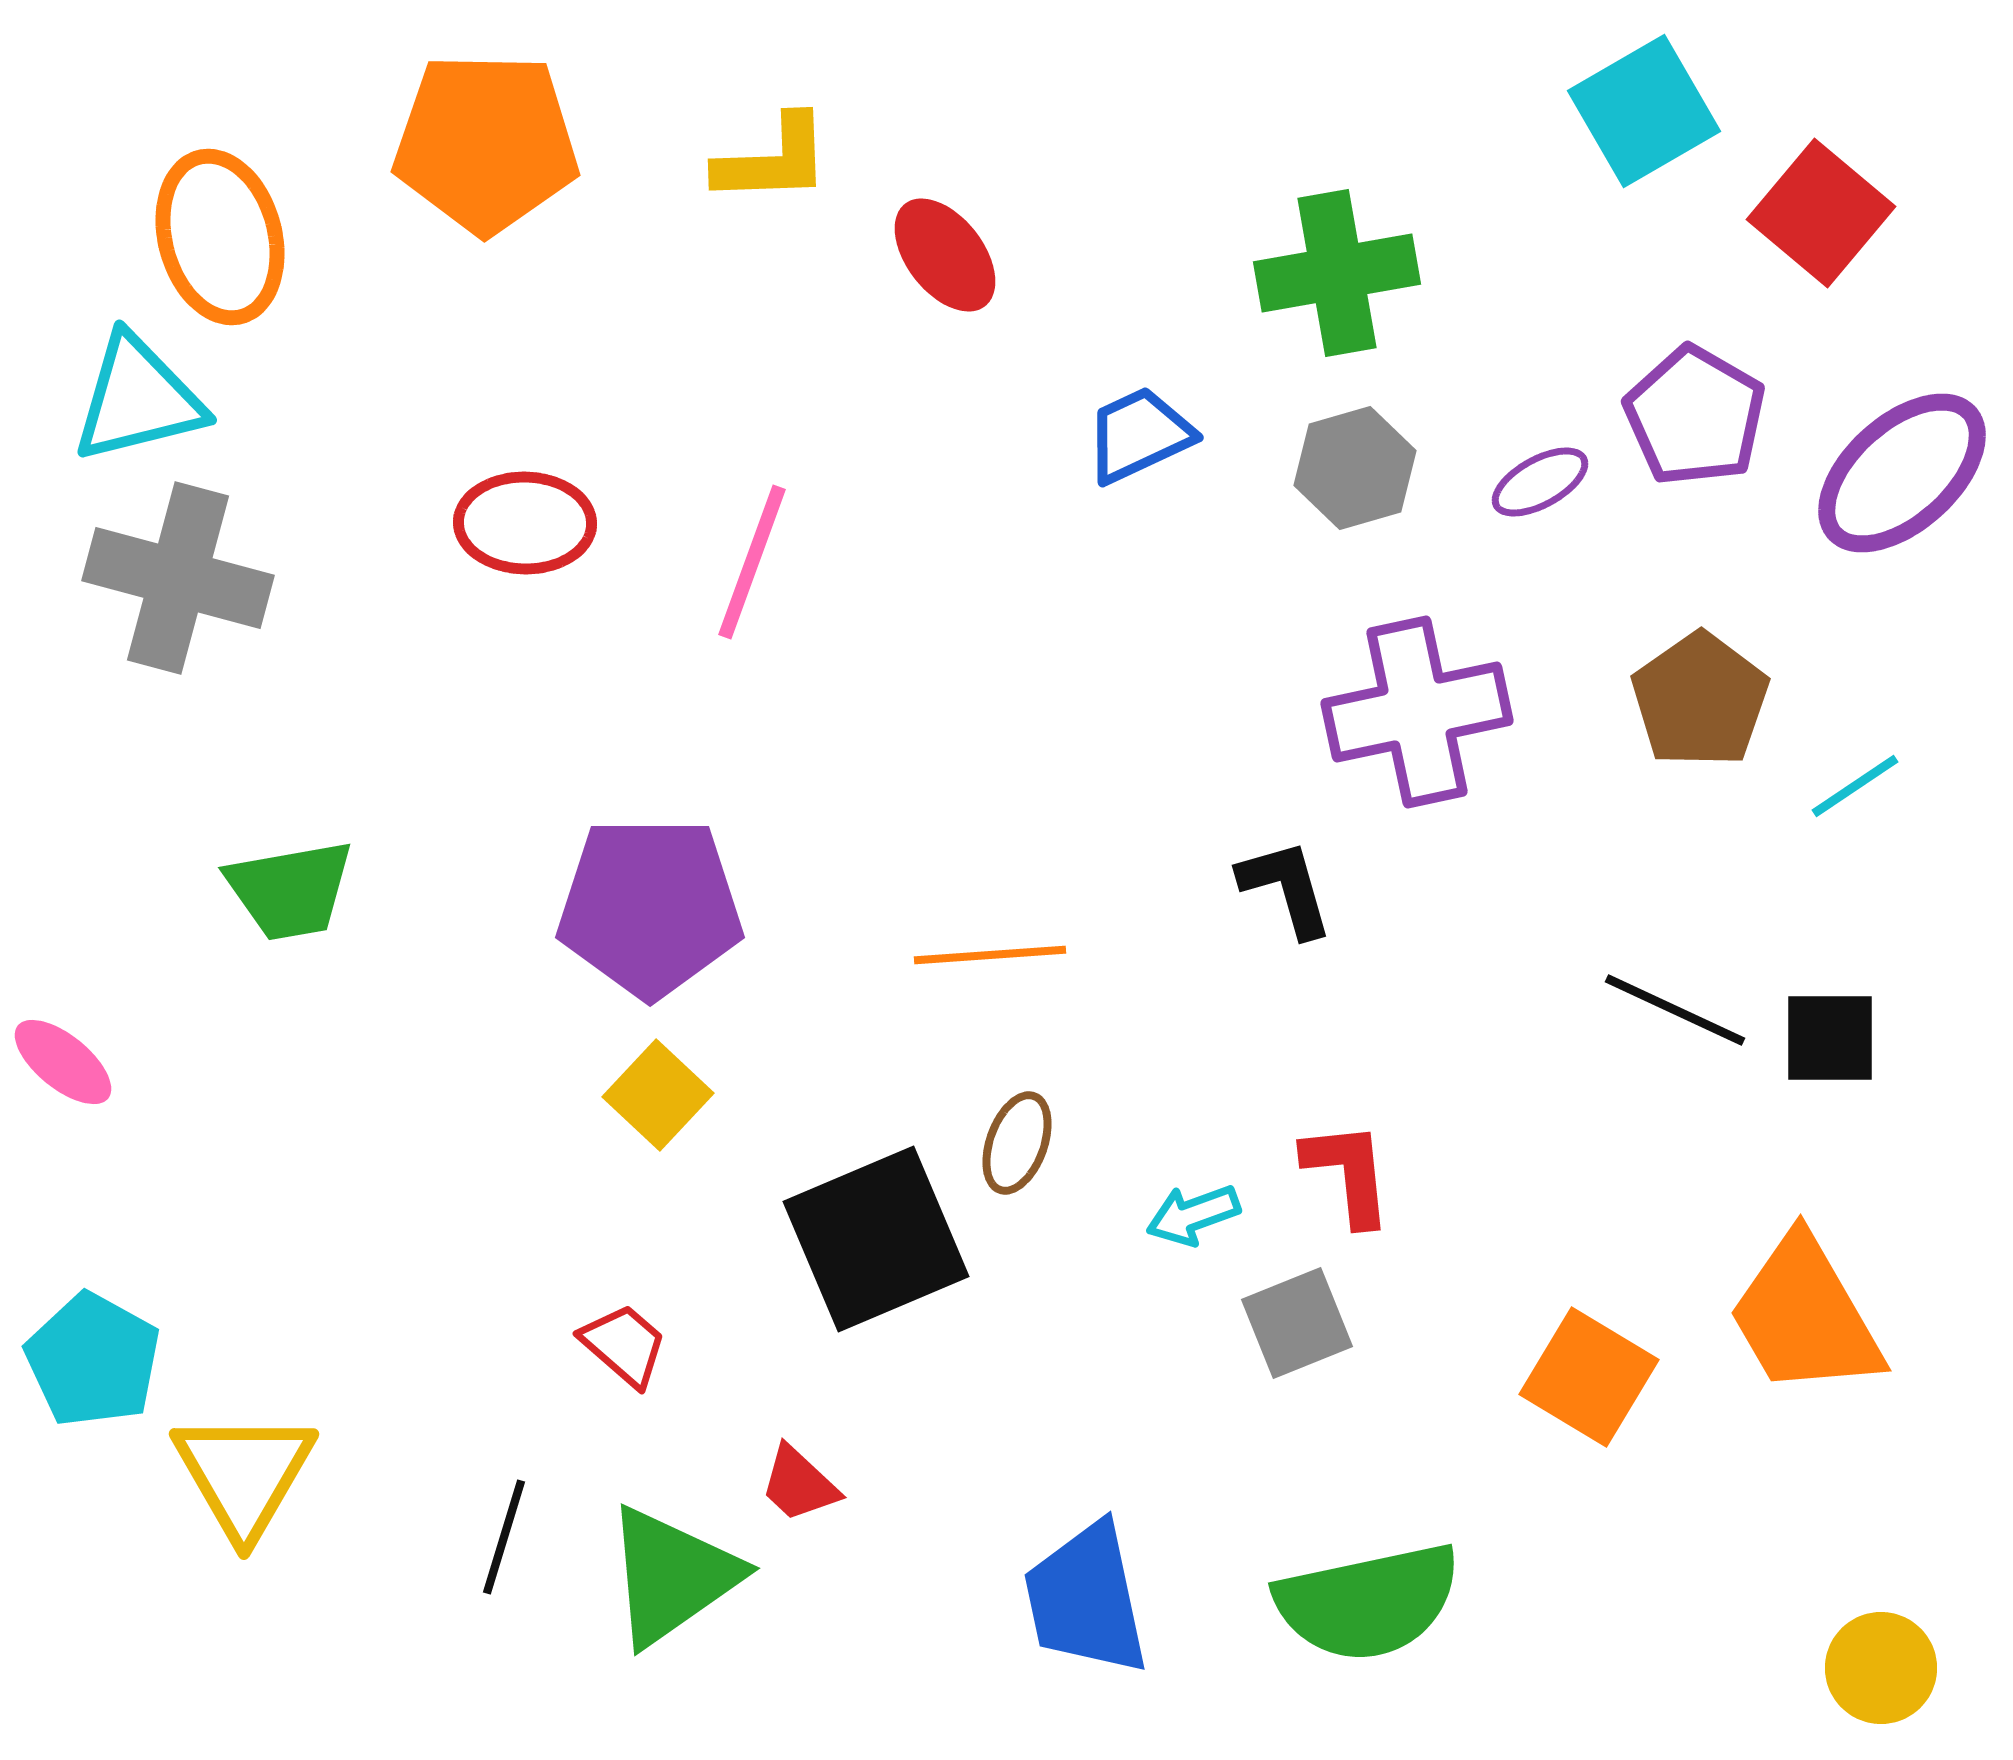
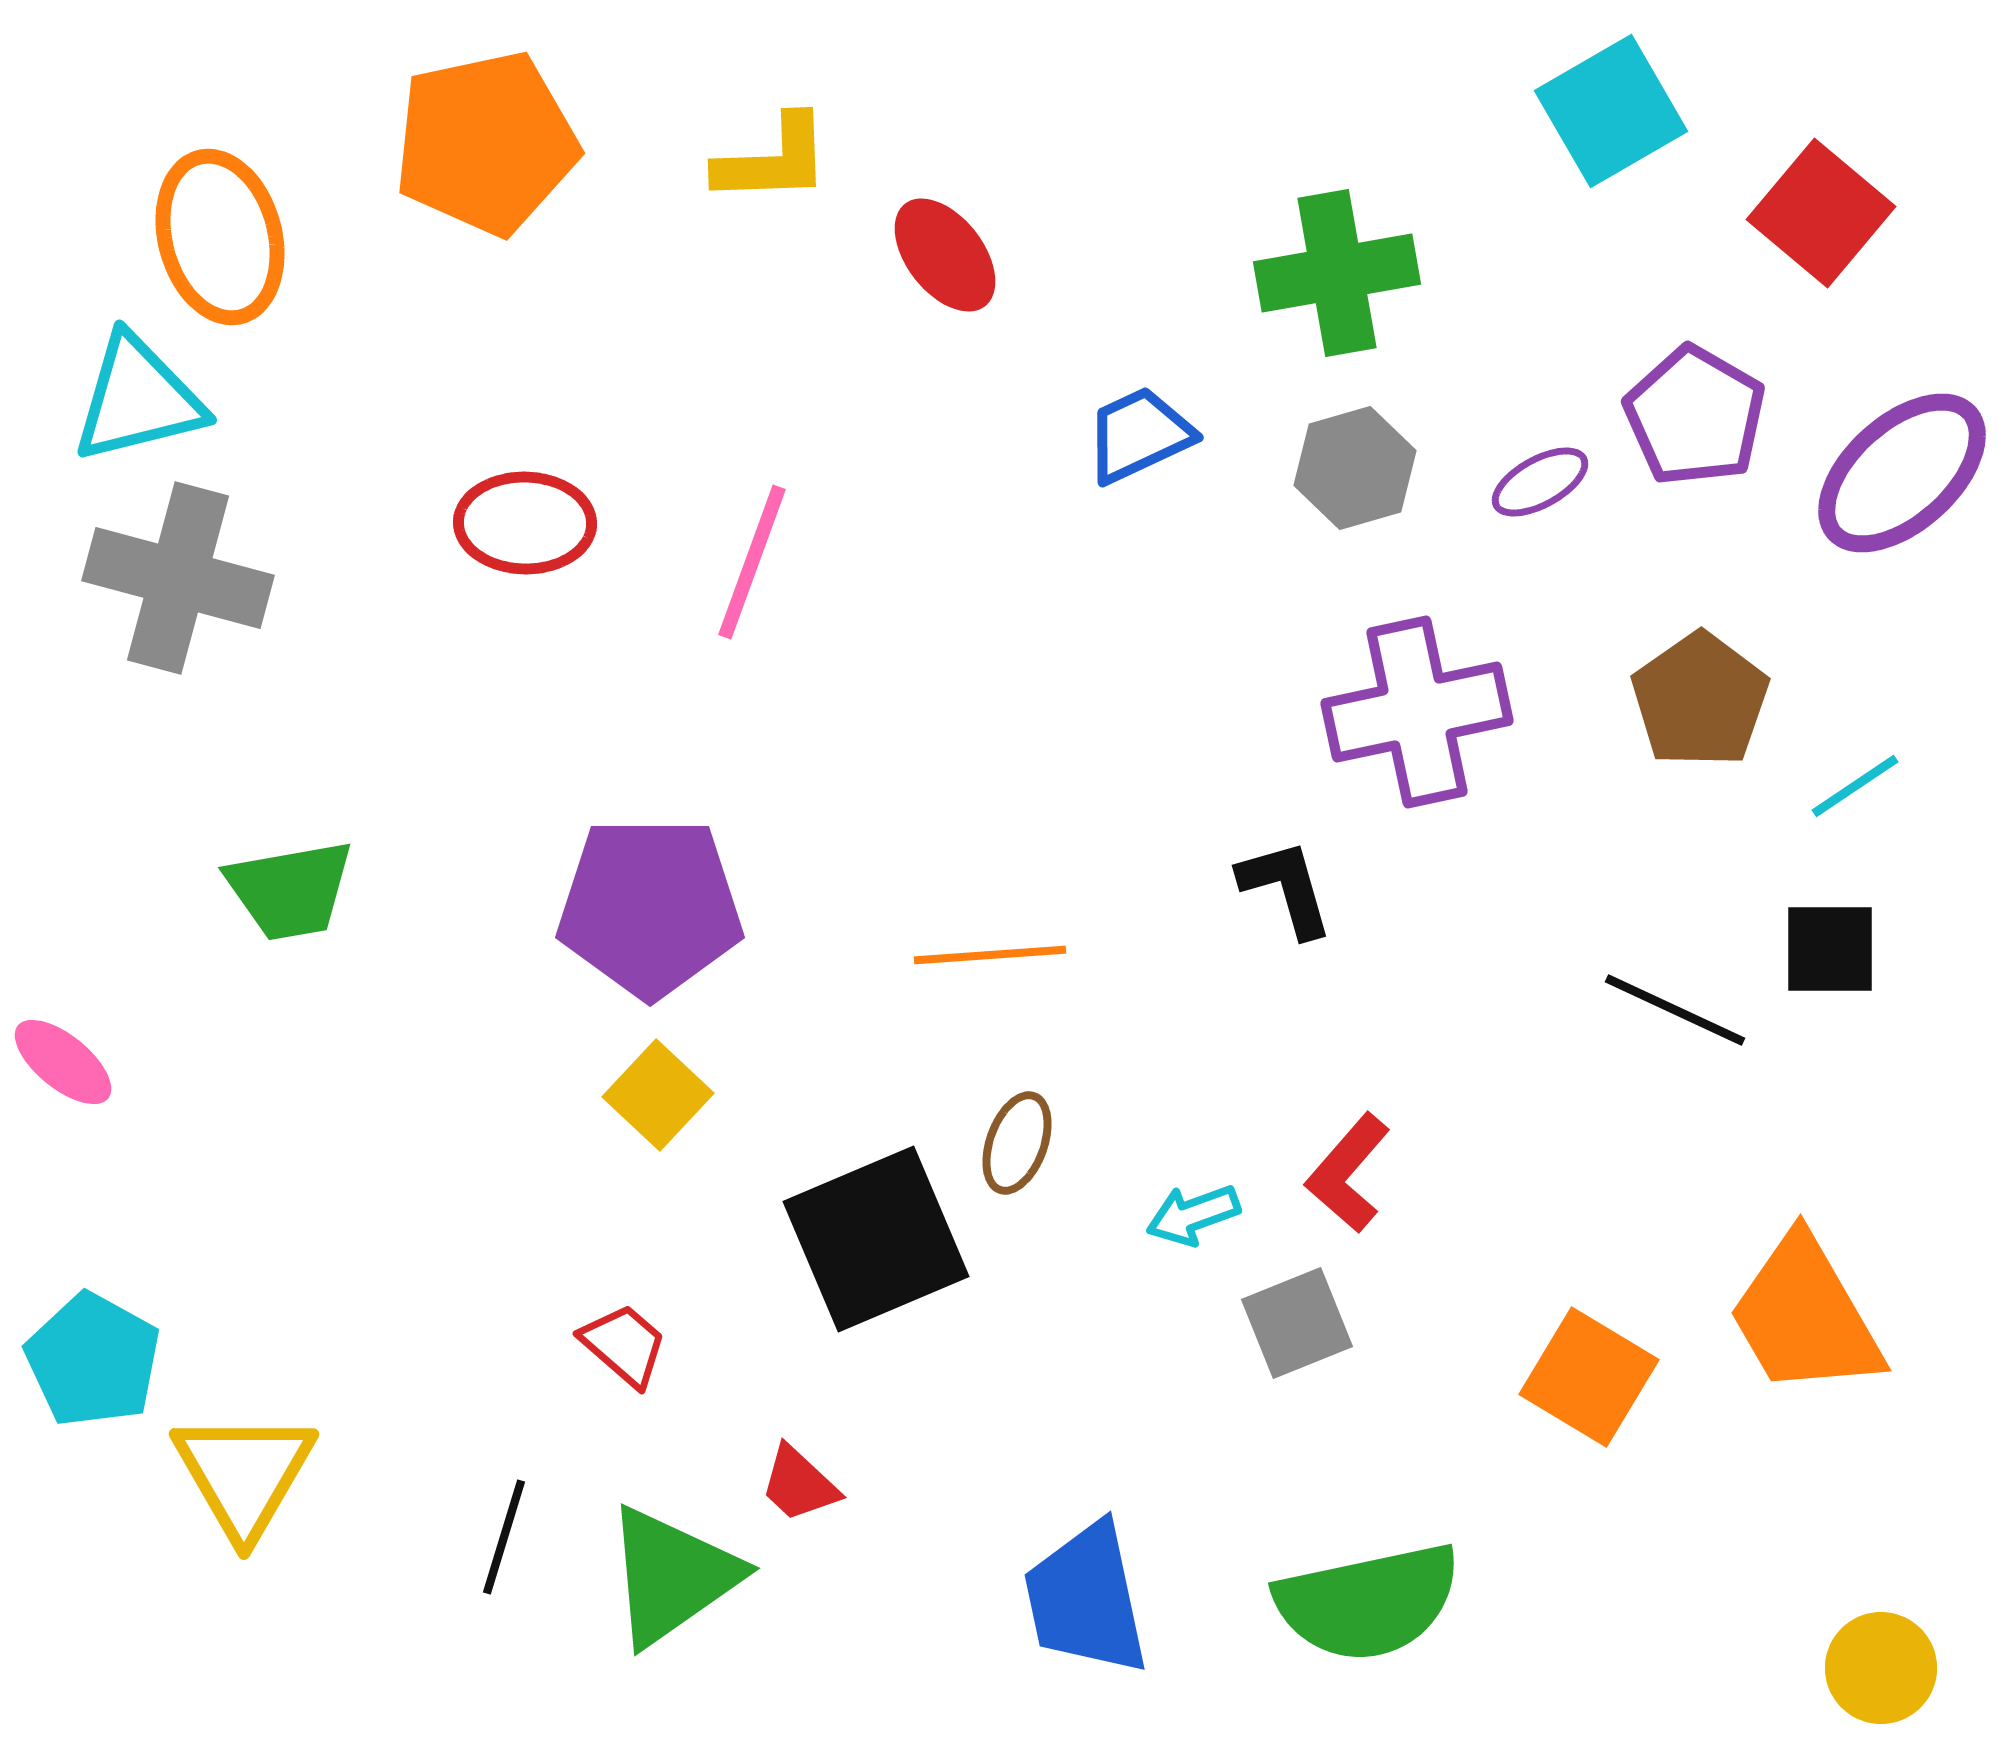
cyan square at (1644, 111): moved 33 px left
orange pentagon at (486, 143): rotated 13 degrees counterclockwise
black square at (1830, 1038): moved 89 px up
red L-shape at (1348, 1173): rotated 133 degrees counterclockwise
